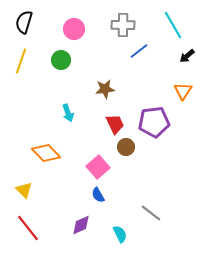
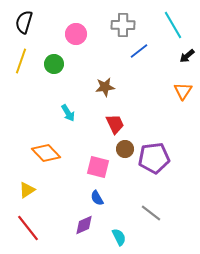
pink circle: moved 2 px right, 5 px down
green circle: moved 7 px left, 4 px down
brown star: moved 2 px up
cyan arrow: rotated 12 degrees counterclockwise
purple pentagon: moved 36 px down
brown circle: moved 1 px left, 2 px down
pink square: rotated 35 degrees counterclockwise
yellow triangle: moved 3 px right; rotated 42 degrees clockwise
blue semicircle: moved 1 px left, 3 px down
purple diamond: moved 3 px right
cyan semicircle: moved 1 px left, 3 px down
